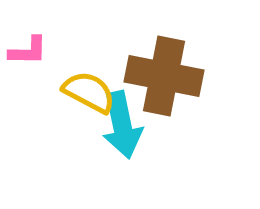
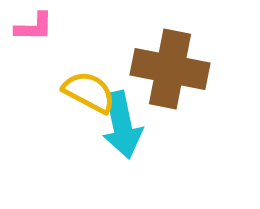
pink L-shape: moved 6 px right, 24 px up
brown cross: moved 6 px right, 7 px up
